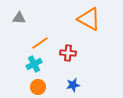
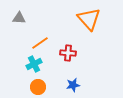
orange triangle: rotated 20 degrees clockwise
